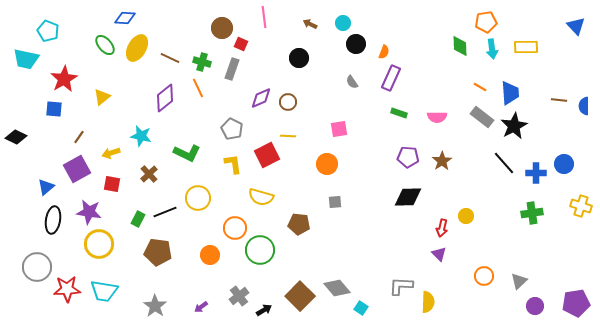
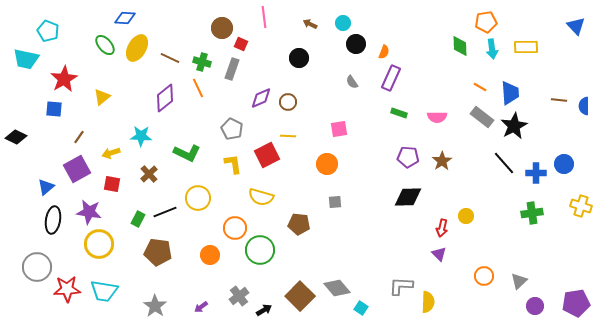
cyan star at (141, 136): rotated 10 degrees counterclockwise
